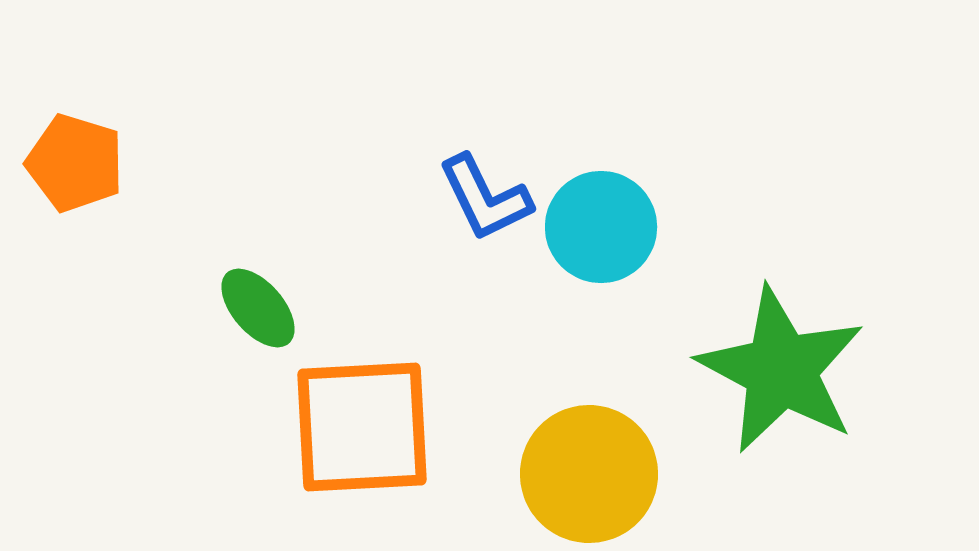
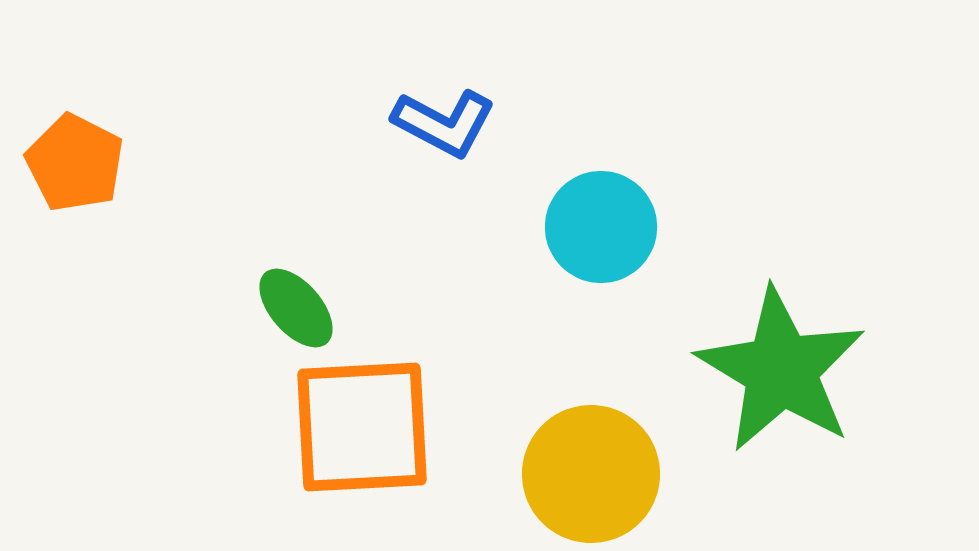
orange pentagon: rotated 10 degrees clockwise
blue L-shape: moved 41 px left, 75 px up; rotated 36 degrees counterclockwise
green ellipse: moved 38 px right
green star: rotated 3 degrees clockwise
yellow circle: moved 2 px right
